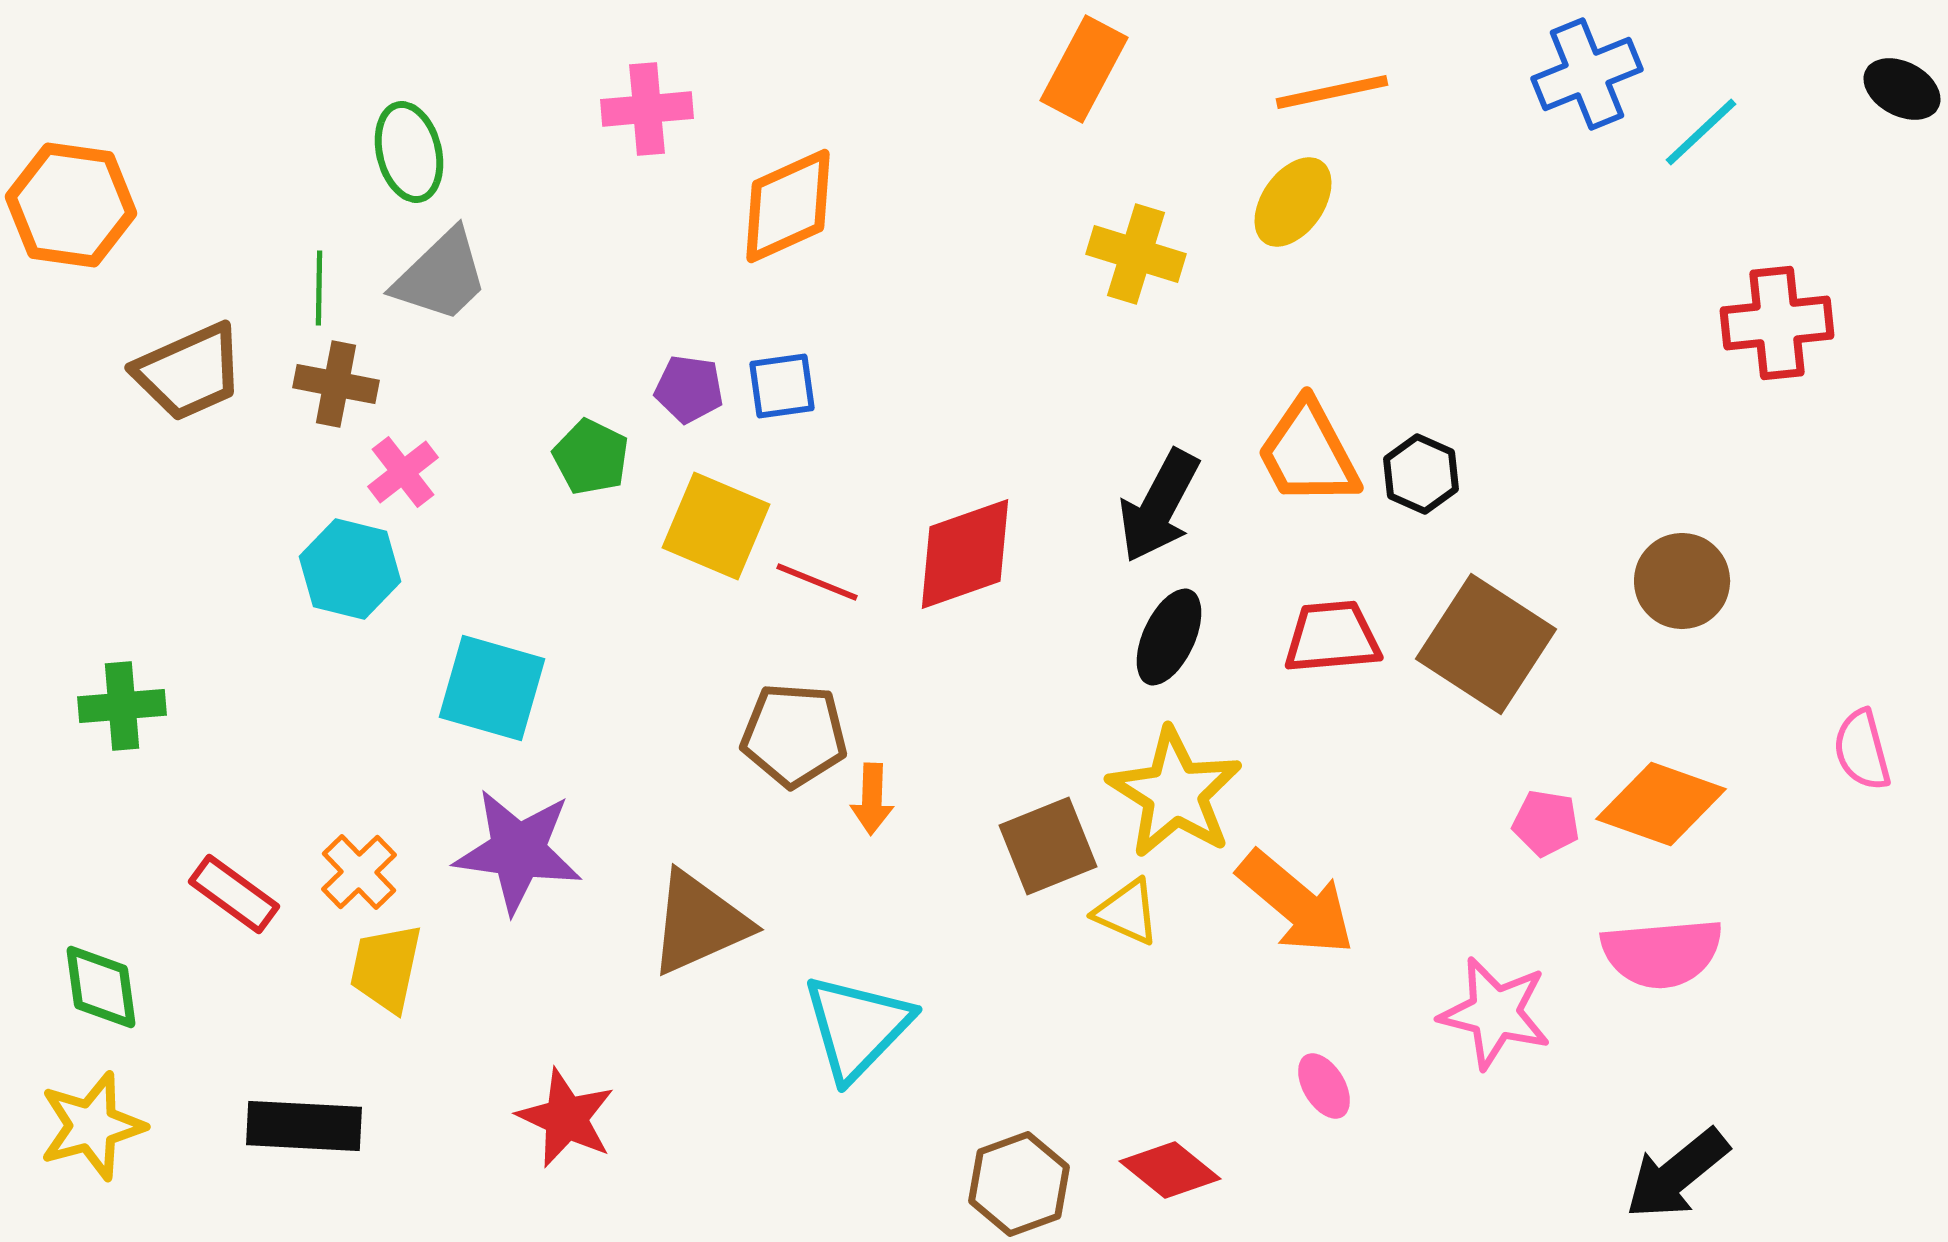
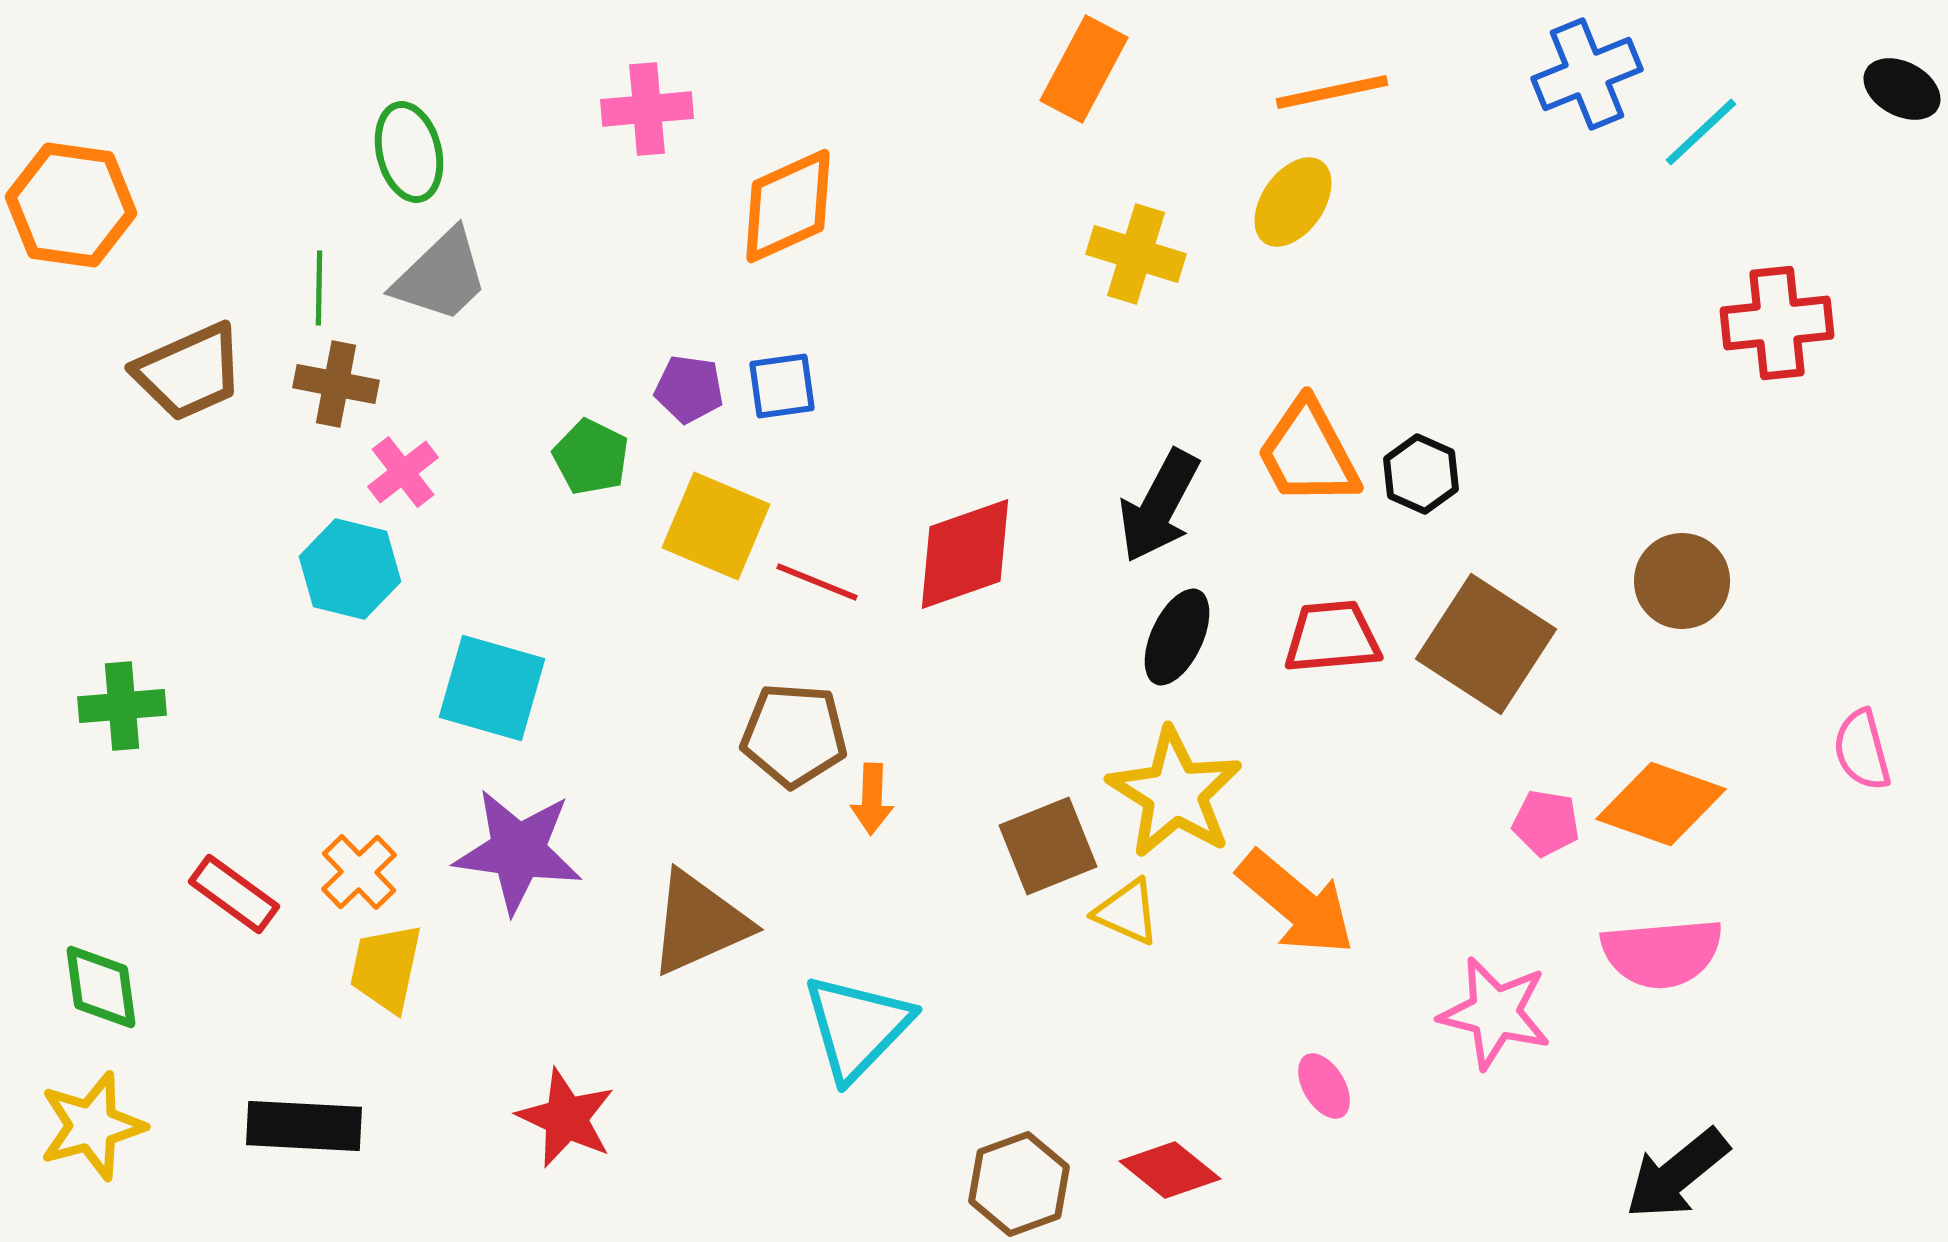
black ellipse at (1169, 637): moved 8 px right
